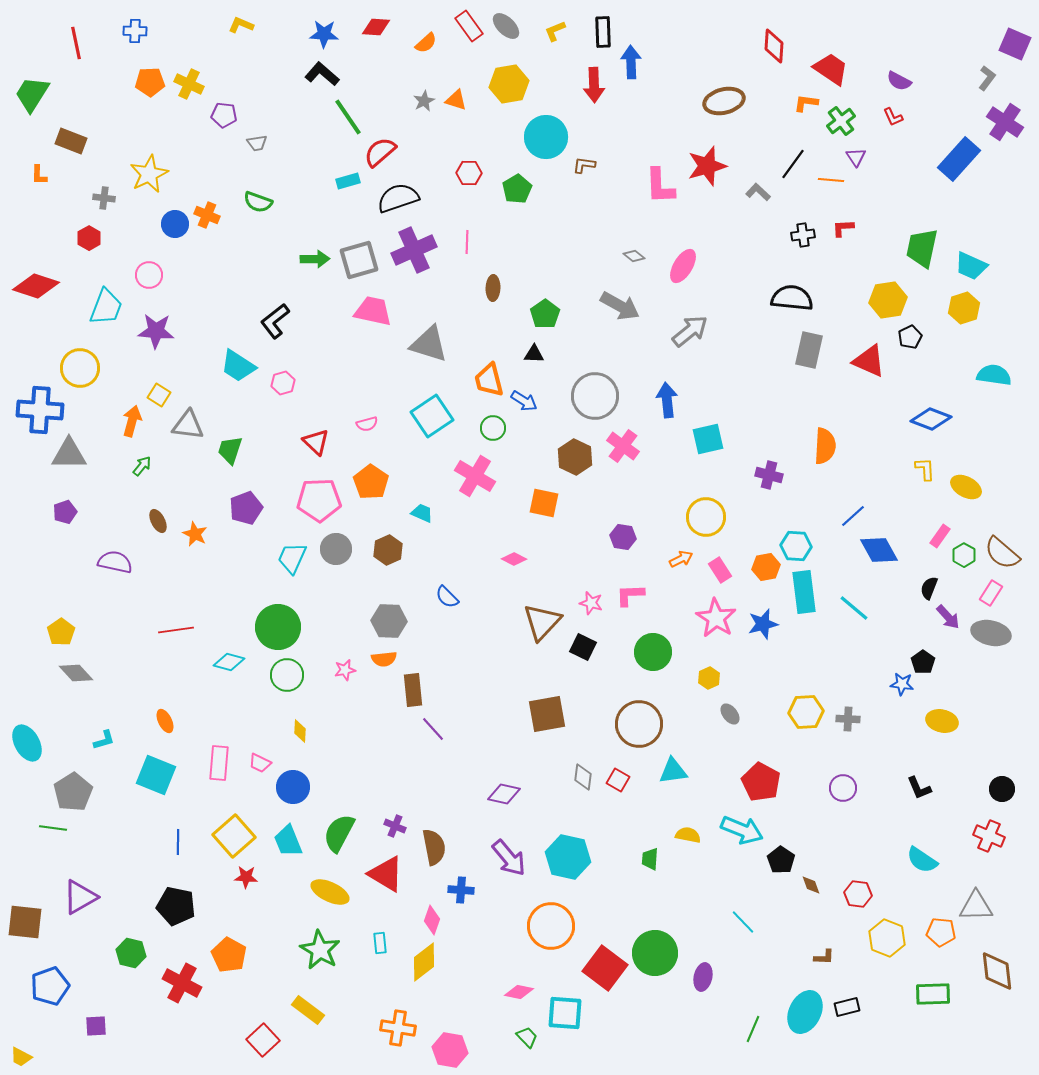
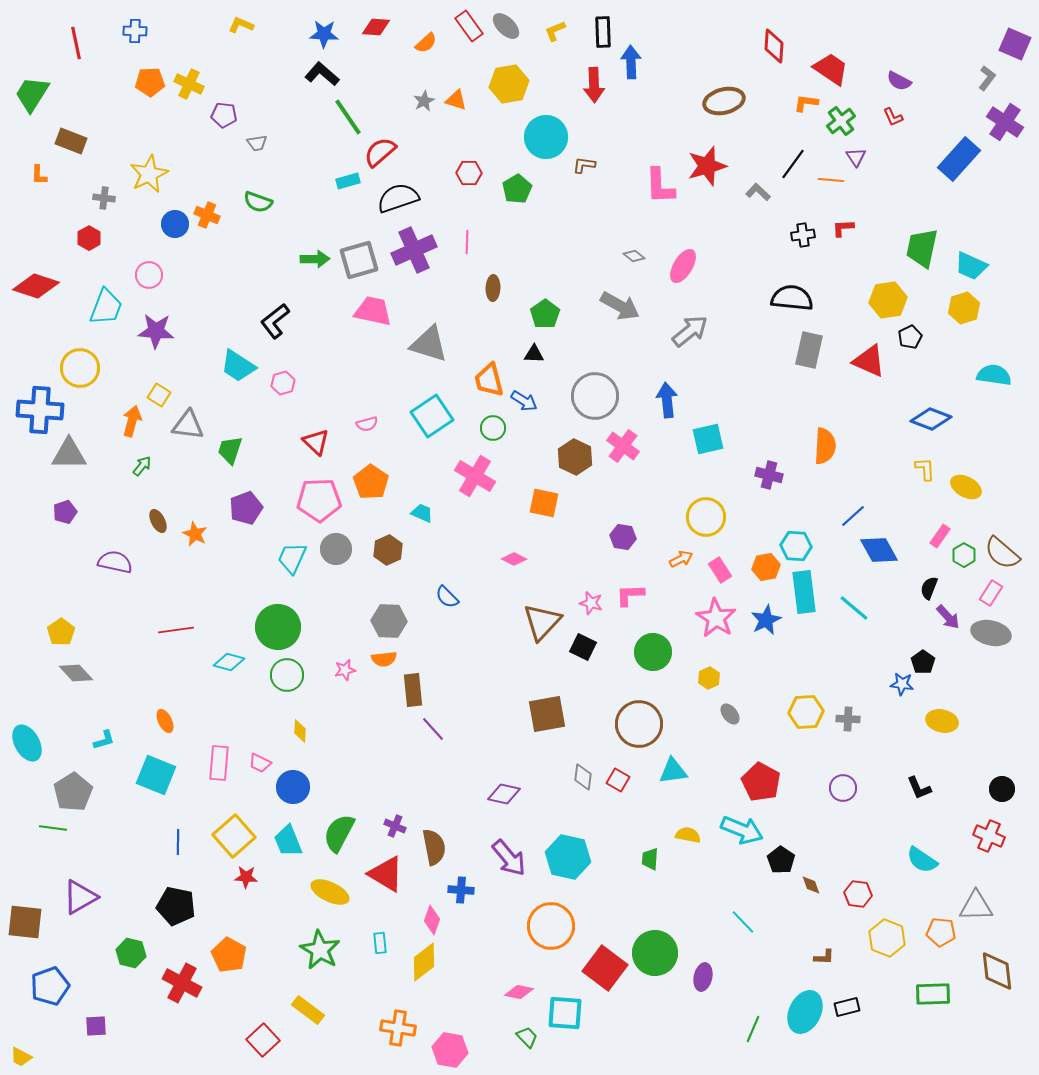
blue star at (763, 624): moved 3 px right, 4 px up; rotated 12 degrees counterclockwise
